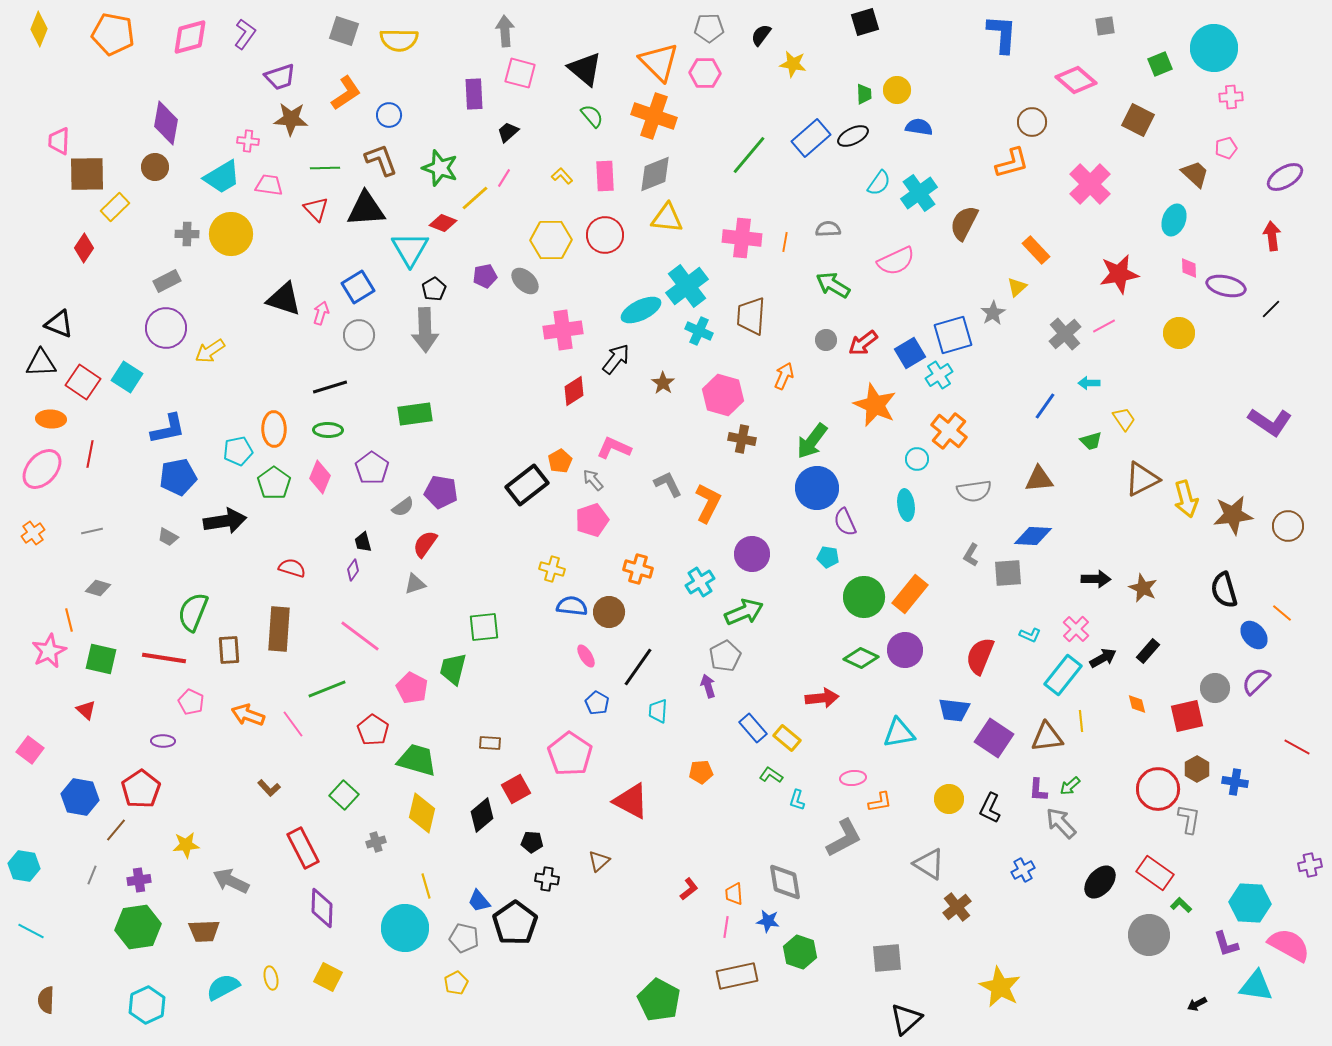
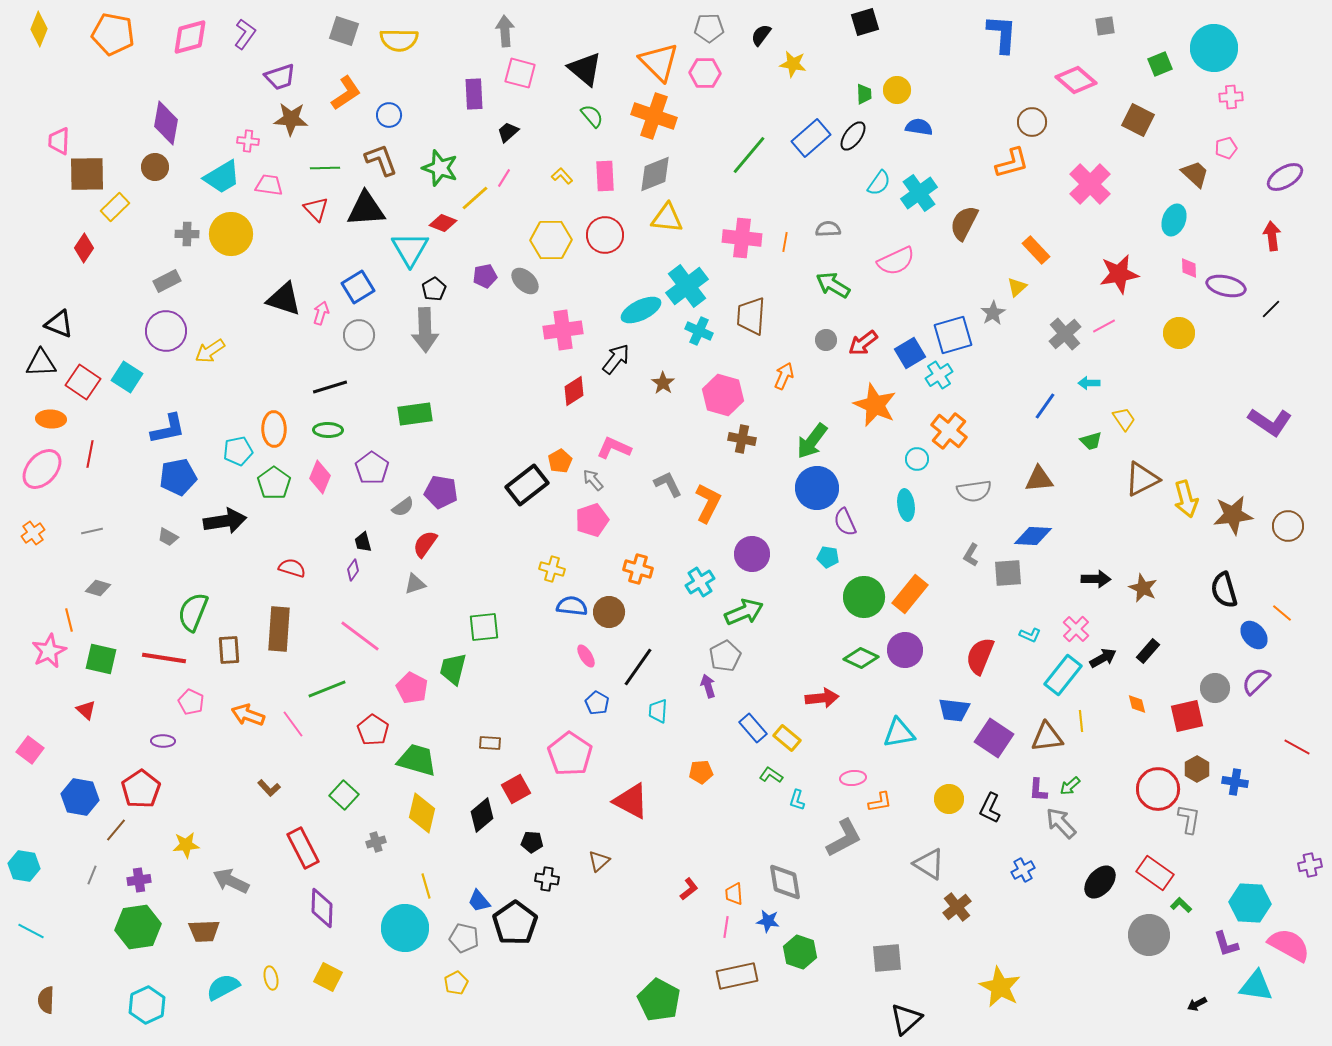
black ellipse at (853, 136): rotated 28 degrees counterclockwise
purple circle at (166, 328): moved 3 px down
